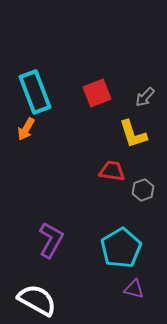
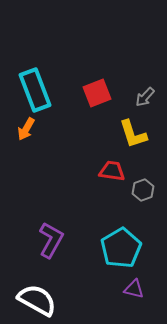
cyan rectangle: moved 2 px up
